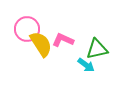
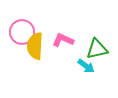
pink circle: moved 5 px left, 3 px down
yellow semicircle: moved 6 px left, 2 px down; rotated 144 degrees counterclockwise
cyan arrow: moved 1 px down
